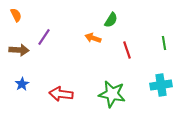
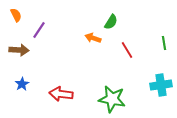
green semicircle: moved 2 px down
purple line: moved 5 px left, 7 px up
red line: rotated 12 degrees counterclockwise
green star: moved 5 px down
